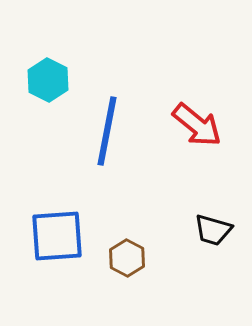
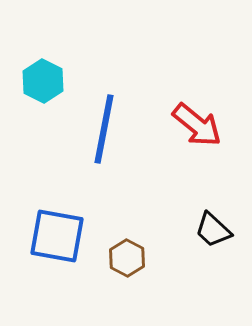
cyan hexagon: moved 5 px left, 1 px down
blue line: moved 3 px left, 2 px up
black trapezoid: rotated 27 degrees clockwise
blue square: rotated 14 degrees clockwise
